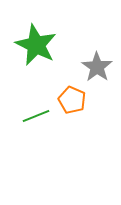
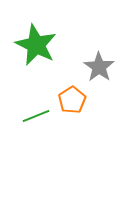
gray star: moved 2 px right
orange pentagon: rotated 16 degrees clockwise
